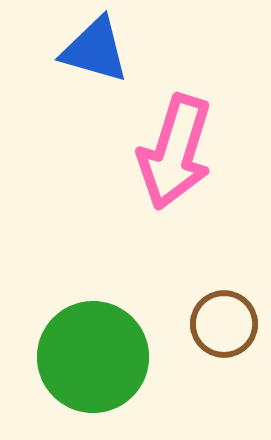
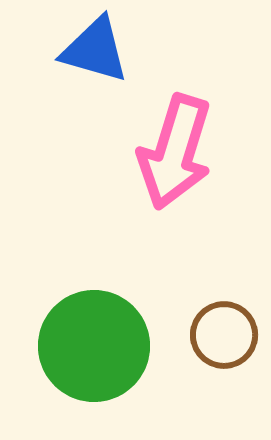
brown circle: moved 11 px down
green circle: moved 1 px right, 11 px up
